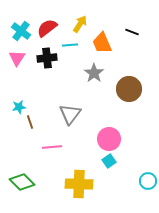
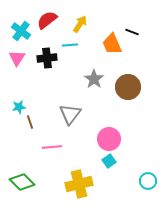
red semicircle: moved 8 px up
orange trapezoid: moved 10 px right, 1 px down
gray star: moved 6 px down
brown circle: moved 1 px left, 2 px up
yellow cross: rotated 16 degrees counterclockwise
